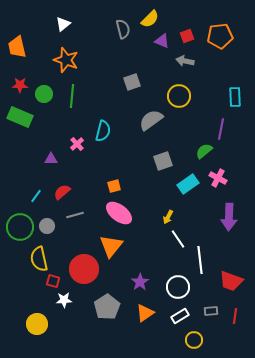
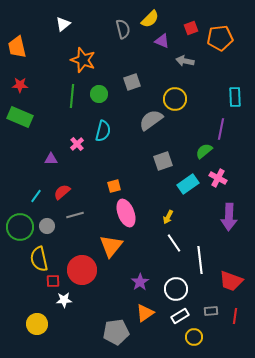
red square at (187, 36): moved 4 px right, 8 px up
orange pentagon at (220, 36): moved 2 px down
orange star at (66, 60): moved 17 px right
green circle at (44, 94): moved 55 px right
yellow circle at (179, 96): moved 4 px left, 3 px down
pink ellipse at (119, 213): moved 7 px right; rotated 32 degrees clockwise
white line at (178, 239): moved 4 px left, 4 px down
red circle at (84, 269): moved 2 px left, 1 px down
red square at (53, 281): rotated 16 degrees counterclockwise
white circle at (178, 287): moved 2 px left, 2 px down
gray pentagon at (107, 307): moved 9 px right, 25 px down; rotated 25 degrees clockwise
yellow circle at (194, 340): moved 3 px up
